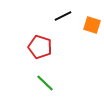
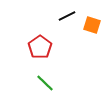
black line: moved 4 px right
red pentagon: rotated 20 degrees clockwise
